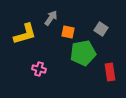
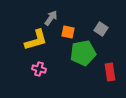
yellow L-shape: moved 11 px right, 6 px down
